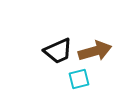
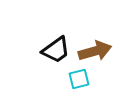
black trapezoid: moved 2 px left, 1 px up; rotated 12 degrees counterclockwise
